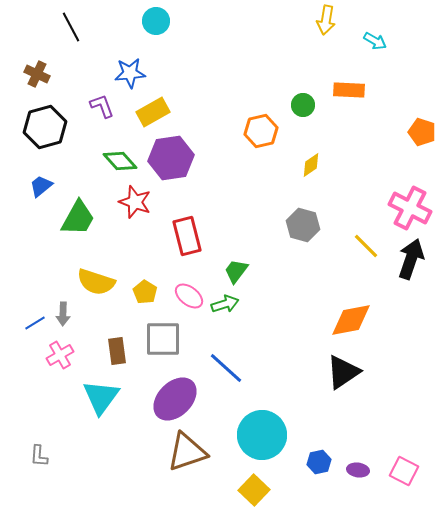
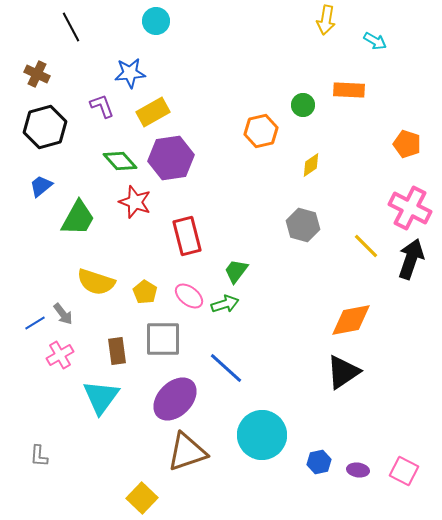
orange pentagon at (422, 132): moved 15 px left, 12 px down
gray arrow at (63, 314): rotated 40 degrees counterclockwise
yellow square at (254, 490): moved 112 px left, 8 px down
